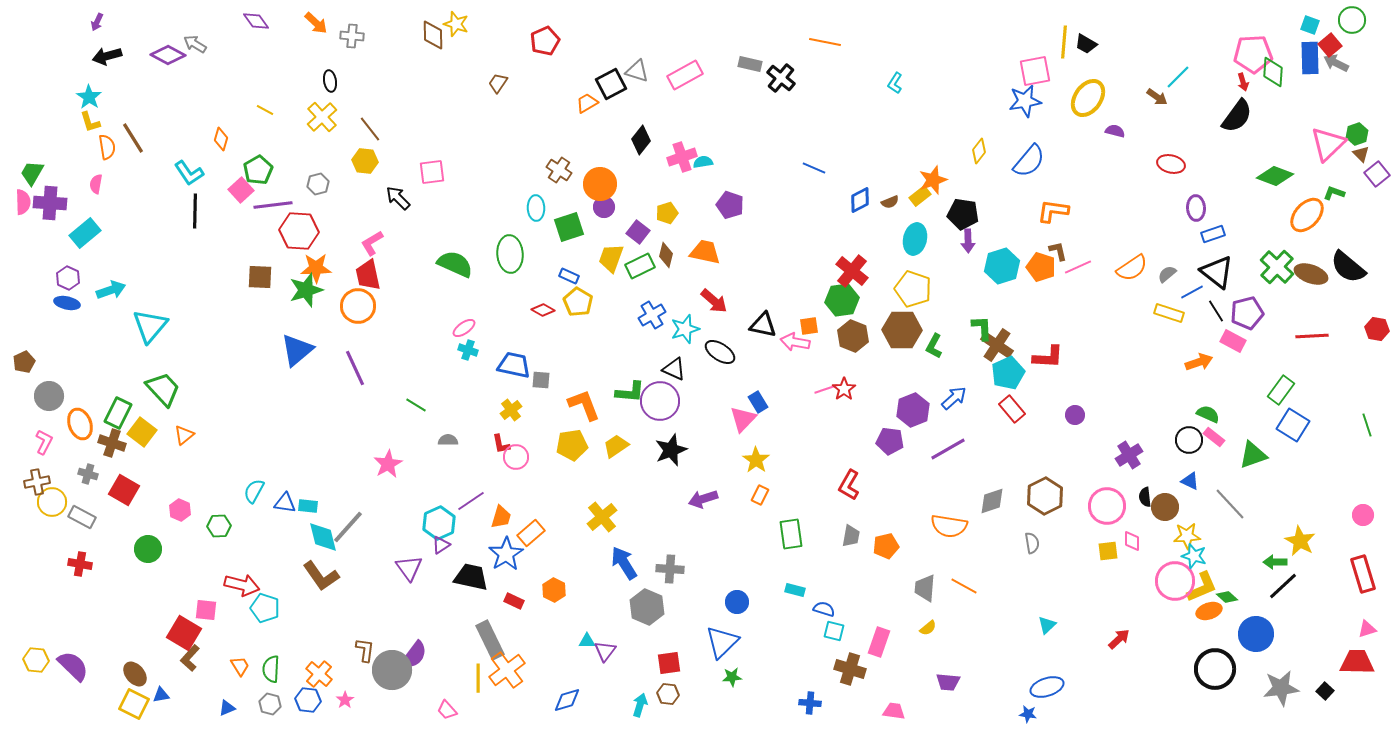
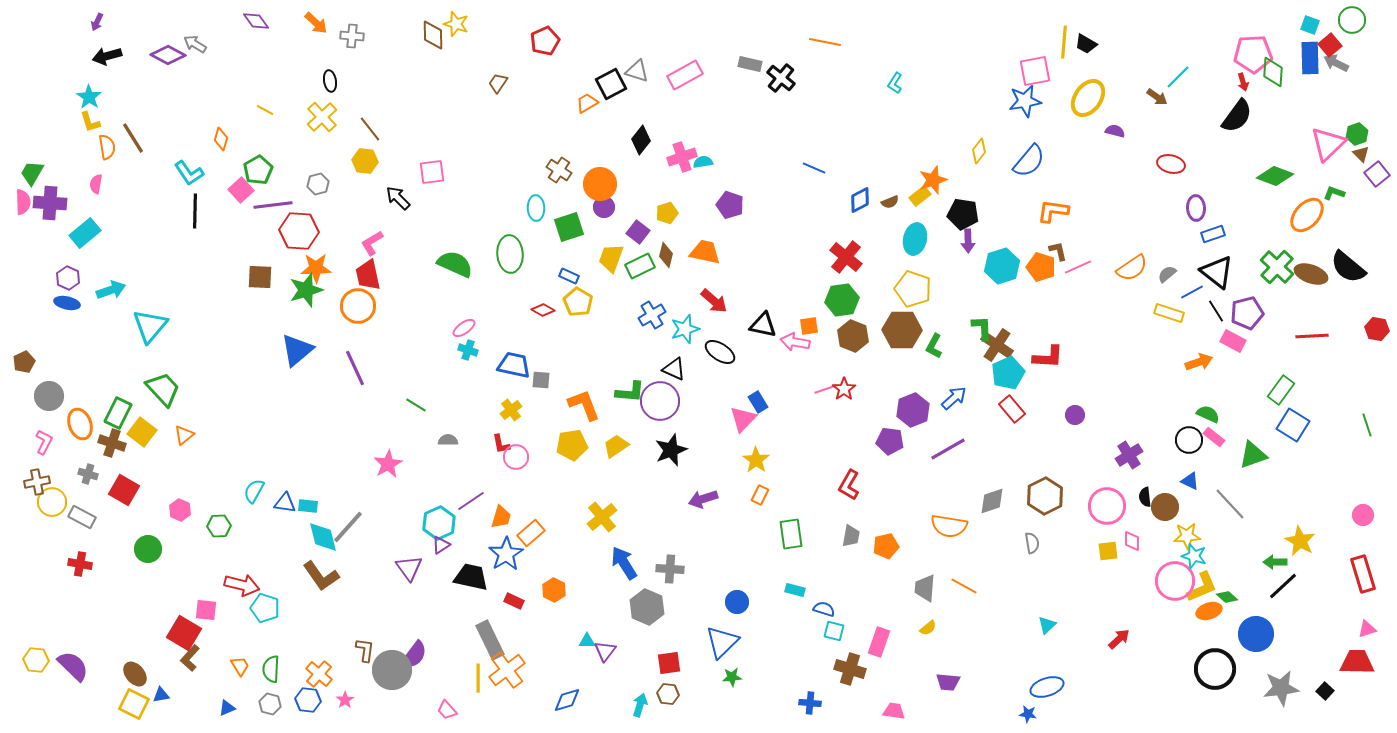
red cross at (852, 271): moved 6 px left, 14 px up
